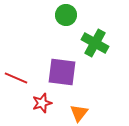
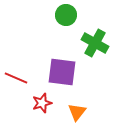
orange triangle: moved 2 px left, 1 px up
